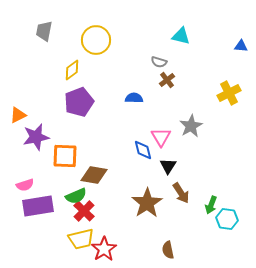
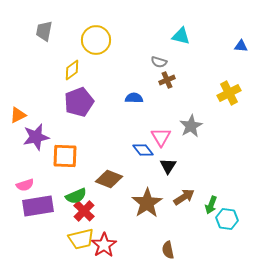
brown cross: rotated 14 degrees clockwise
blue diamond: rotated 25 degrees counterclockwise
brown diamond: moved 15 px right, 4 px down; rotated 12 degrees clockwise
brown arrow: moved 3 px right, 4 px down; rotated 90 degrees counterclockwise
red star: moved 4 px up
